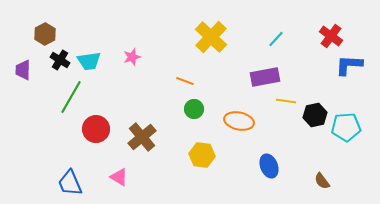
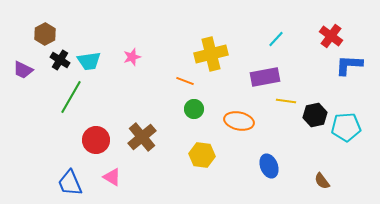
yellow cross: moved 17 px down; rotated 32 degrees clockwise
purple trapezoid: rotated 65 degrees counterclockwise
red circle: moved 11 px down
pink triangle: moved 7 px left
